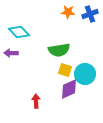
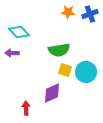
purple arrow: moved 1 px right
cyan circle: moved 1 px right, 2 px up
purple diamond: moved 17 px left, 4 px down
red arrow: moved 10 px left, 7 px down
